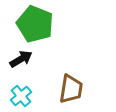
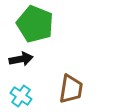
black arrow: rotated 20 degrees clockwise
cyan cross: rotated 15 degrees counterclockwise
